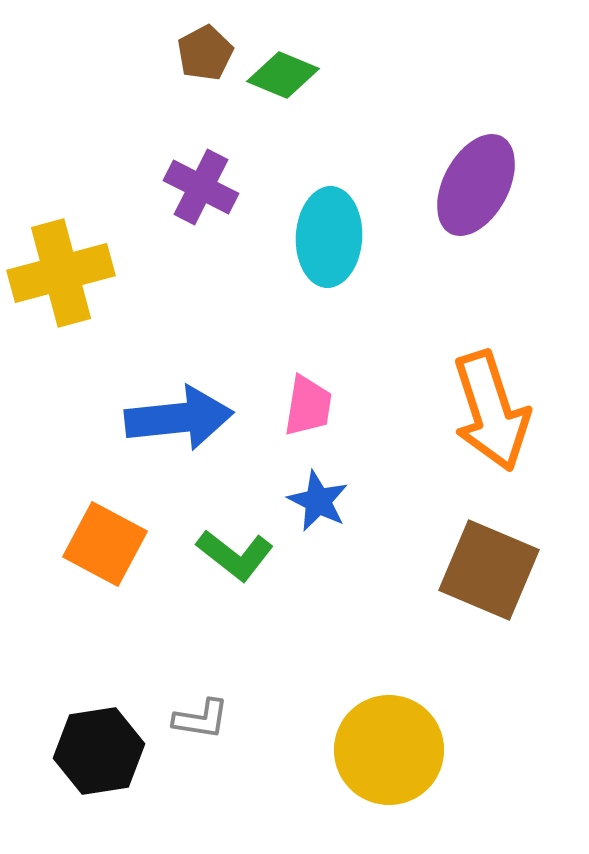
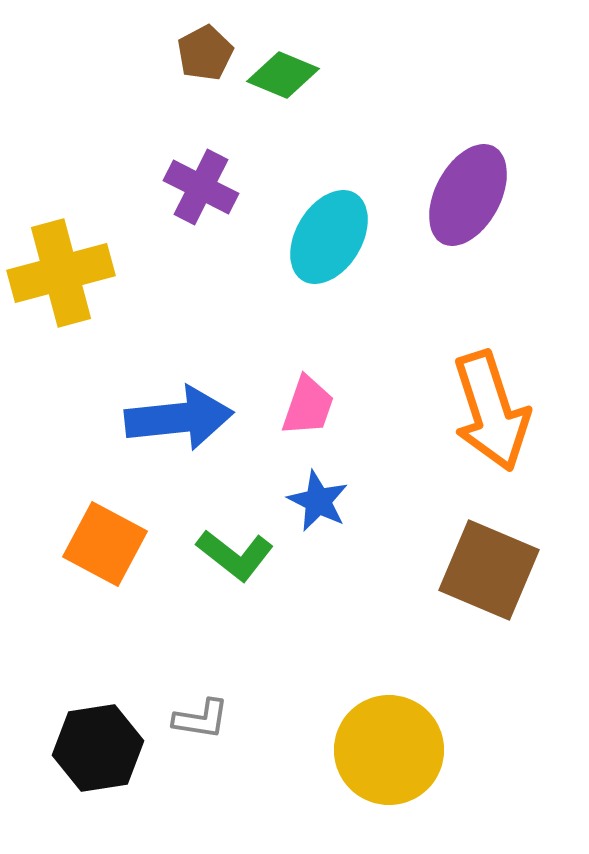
purple ellipse: moved 8 px left, 10 px down
cyan ellipse: rotated 28 degrees clockwise
pink trapezoid: rotated 10 degrees clockwise
black hexagon: moved 1 px left, 3 px up
